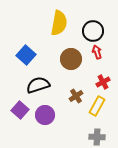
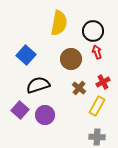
brown cross: moved 3 px right, 8 px up; rotated 16 degrees counterclockwise
